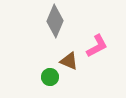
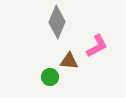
gray diamond: moved 2 px right, 1 px down
brown triangle: rotated 18 degrees counterclockwise
